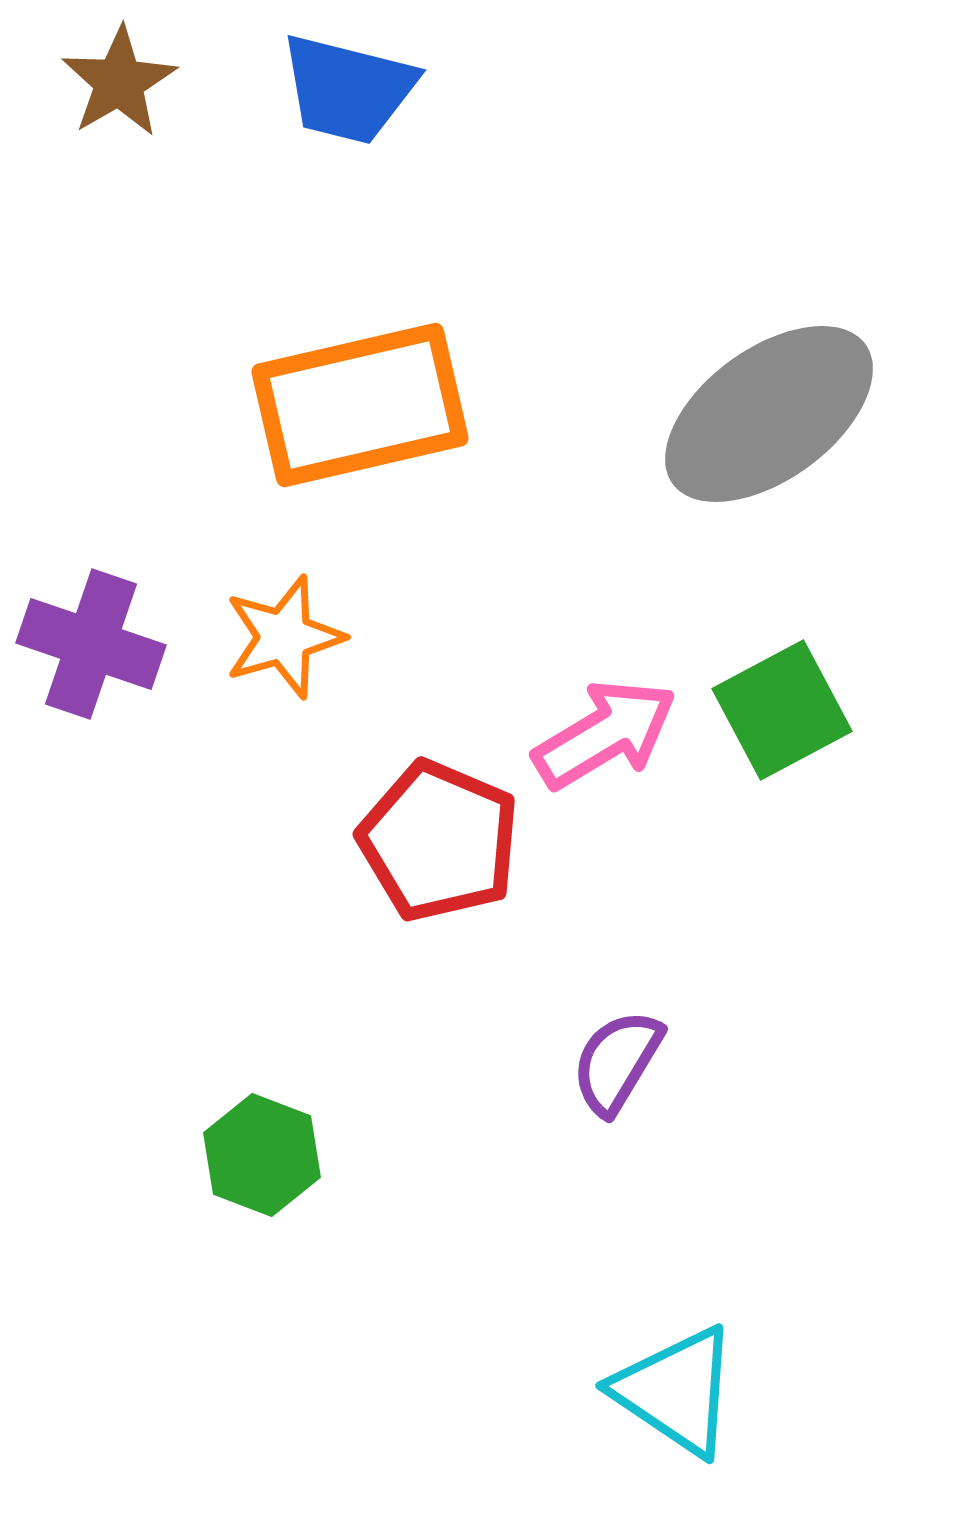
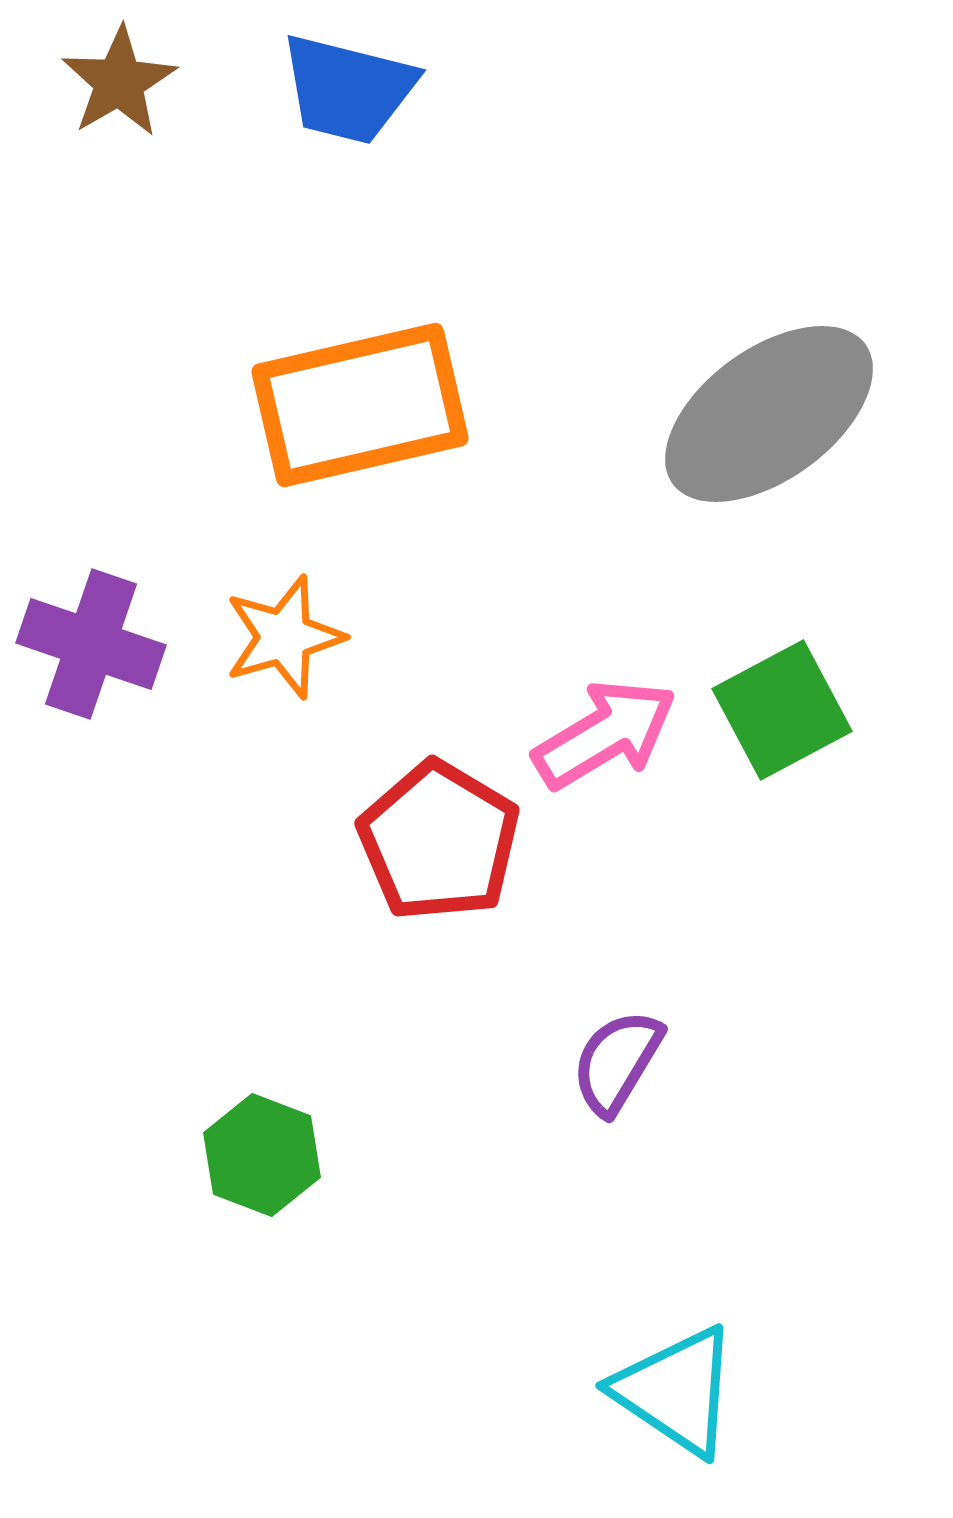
red pentagon: rotated 8 degrees clockwise
